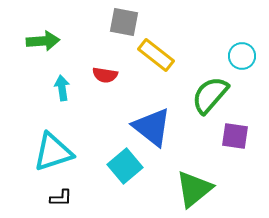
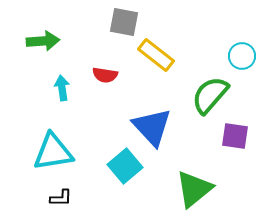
blue triangle: rotated 9 degrees clockwise
cyan triangle: rotated 9 degrees clockwise
